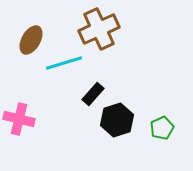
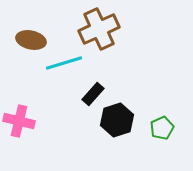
brown ellipse: rotated 72 degrees clockwise
pink cross: moved 2 px down
